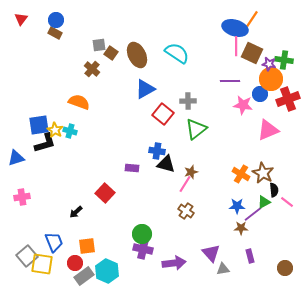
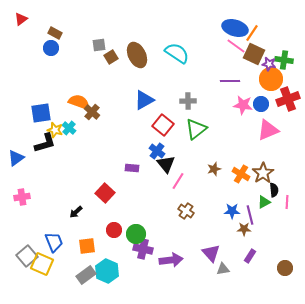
red triangle at (21, 19): rotated 16 degrees clockwise
orange line at (252, 19): moved 14 px down
blue circle at (56, 20): moved 5 px left, 28 px down
pink line at (236, 46): rotated 54 degrees counterclockwise
brown square at (111, 53): moved 4 px down; rotated 24 degrees clockwise
brown square at (252, 53): moved 2 px right, 1 px down
brown cross at (92, 69): moved 43 px down
blue triangle at (145, 89): moved 1 px left, 11 px down
blue circle at (260, 94): moved 1 px right, 10 px down
red square at (163, 114): moved 11 px down
blue square at (39, 125): moved 2 px right, 12 px up
yellow star at (55, 130): rotated 14 degrees counterclockwise
cyan cross at (70, 131): moved 1 px left, 3 px up; rotated 24 degrees clockwise
blue cross at (157, 151): rotated 28 degrees clockwise
blue triangle at (16, 158): rotated 18 degrees counterclockwise
black triangle at (166, 164): rotated 36 degrees clockwise
brown star at (191, 172): moved 23 px right, 3 px up
brown star at (263, 173): rotated 10 degrees clockwise
pink line at (185, 184): moved 7 px left, 3 px up
pink line at (287, 202): rotated 56 degrees clockwise
blue star at (237, 206): moved 5 px left, 5 px down
purple line at (253, 214): moved 3 px left, 1 px down; rotated 66 degrees counterclockwise
brown star at (241, 228): moved 3 px right, 1 px down
green circle at (142, 234): moved 6 px left
purple rectangle at (250, 256): rotated 48 degrees clockwise
red circle at (75, 263): moved 39 px right, 33 px up
purple arrow at (174, 263): moved 3 px left, 3 px up
yellow square at (42, 264): rotated 15 degrees clockwise
gray rectangle at (84, 276): moved 2 px right, 1 px up
